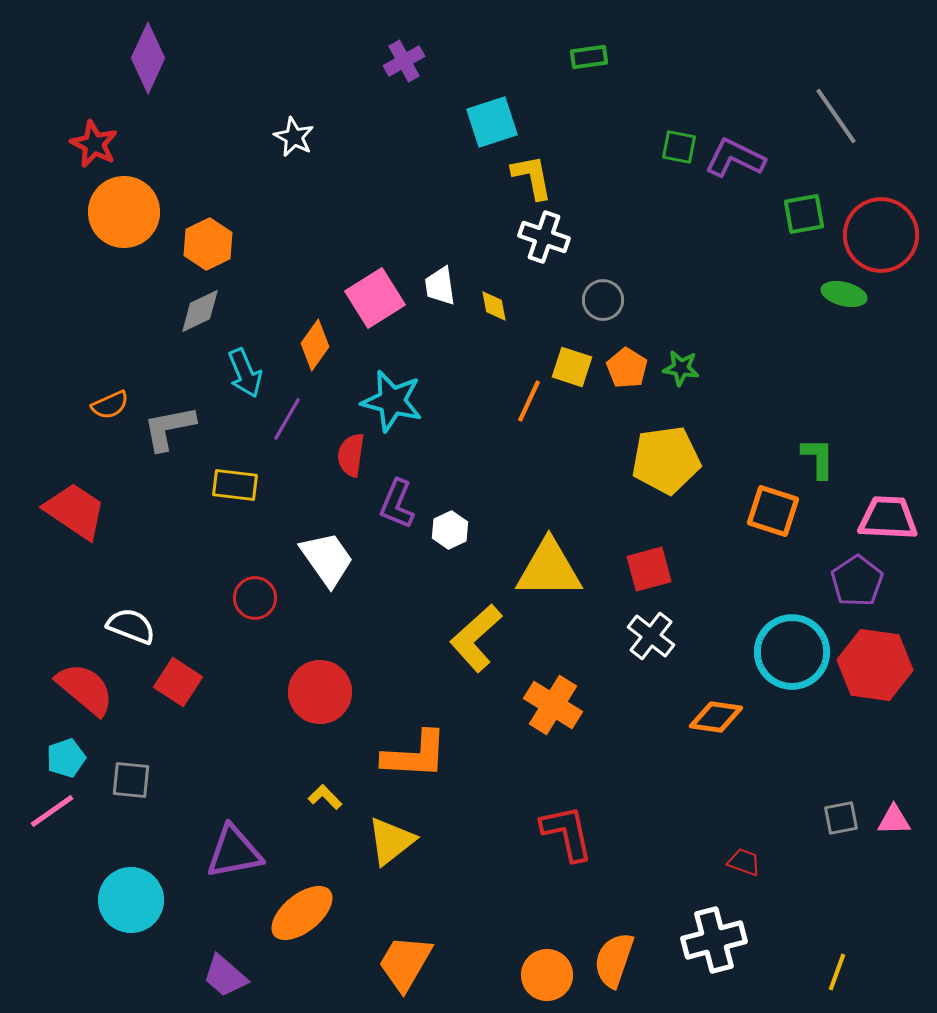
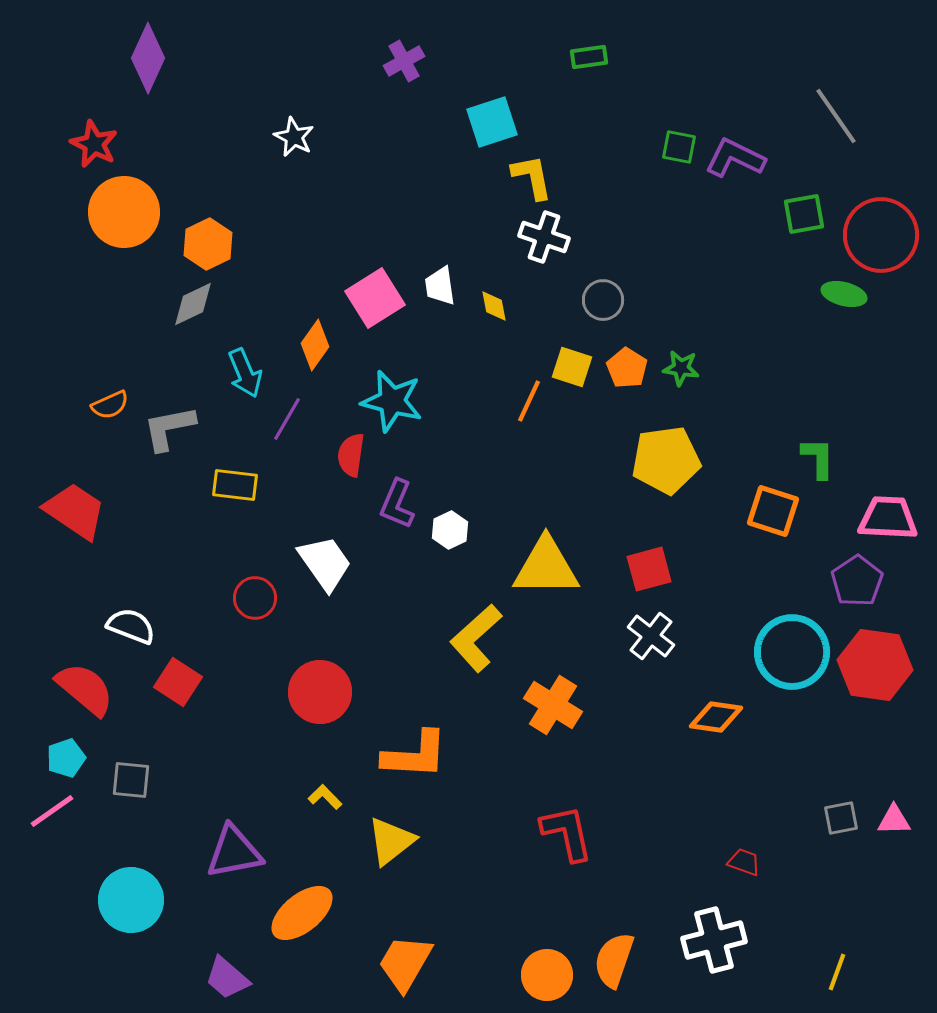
gray diamond at (200, 311): moved 7 px left, 7 px up
white trapezoid at (327, 559): moved 2 px left, 4 px down
yellow triangle at (549, 569): moved 3 px left, 2 px up
purple trapezoid at (225, 976): moved 2 px right, 2 px down
